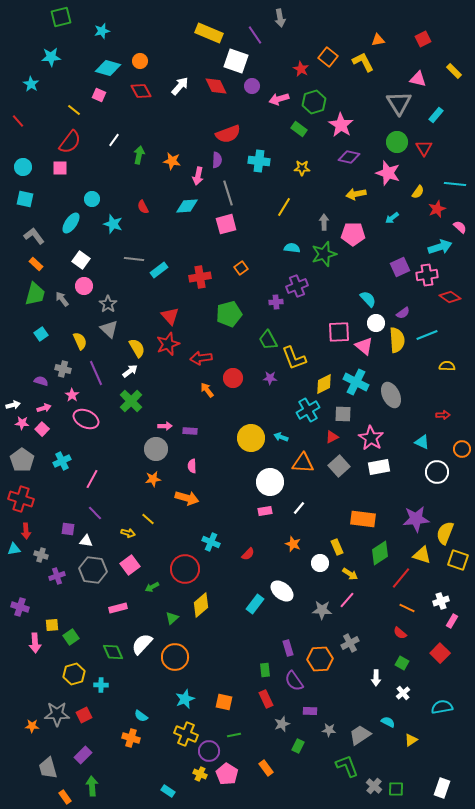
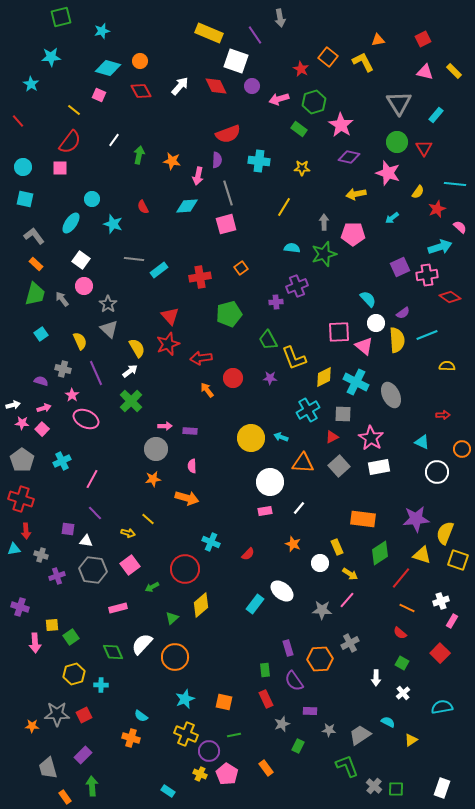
pink triangle at (418, 79): moved 7 px right, 7 px up
yellow diamond at (324, 384): moved 7 px up
